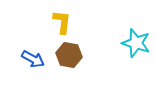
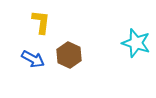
yellow L-shape: moved 21 px left
brown hexagon: rotated 15 degrees clockwise
